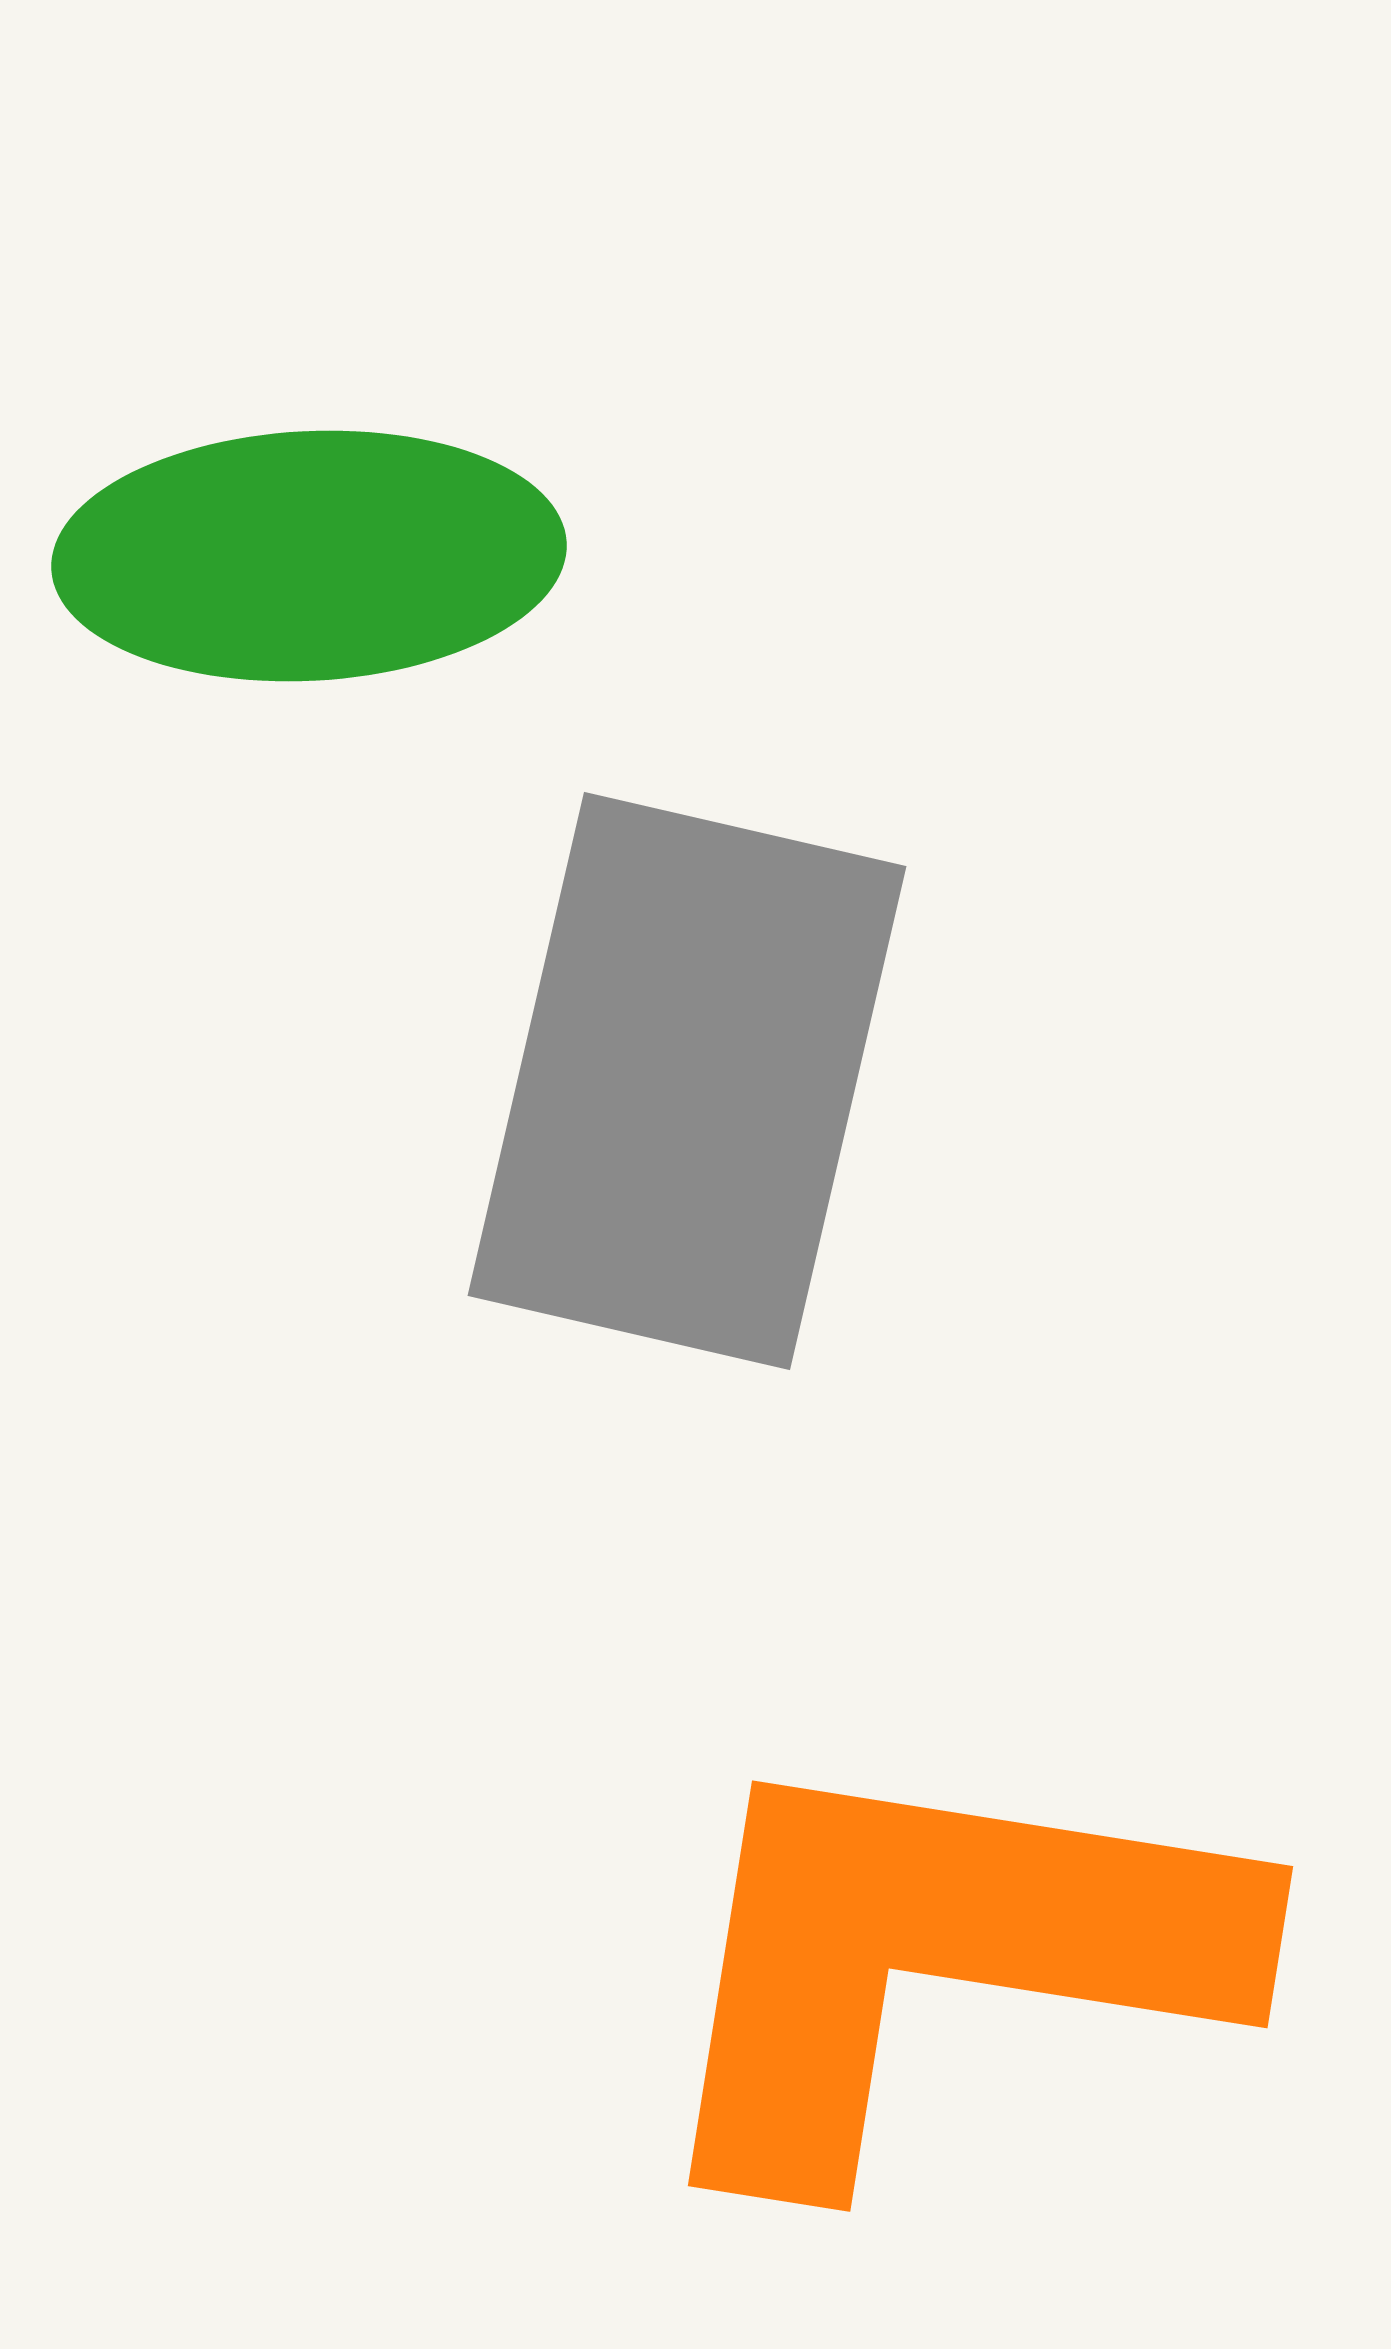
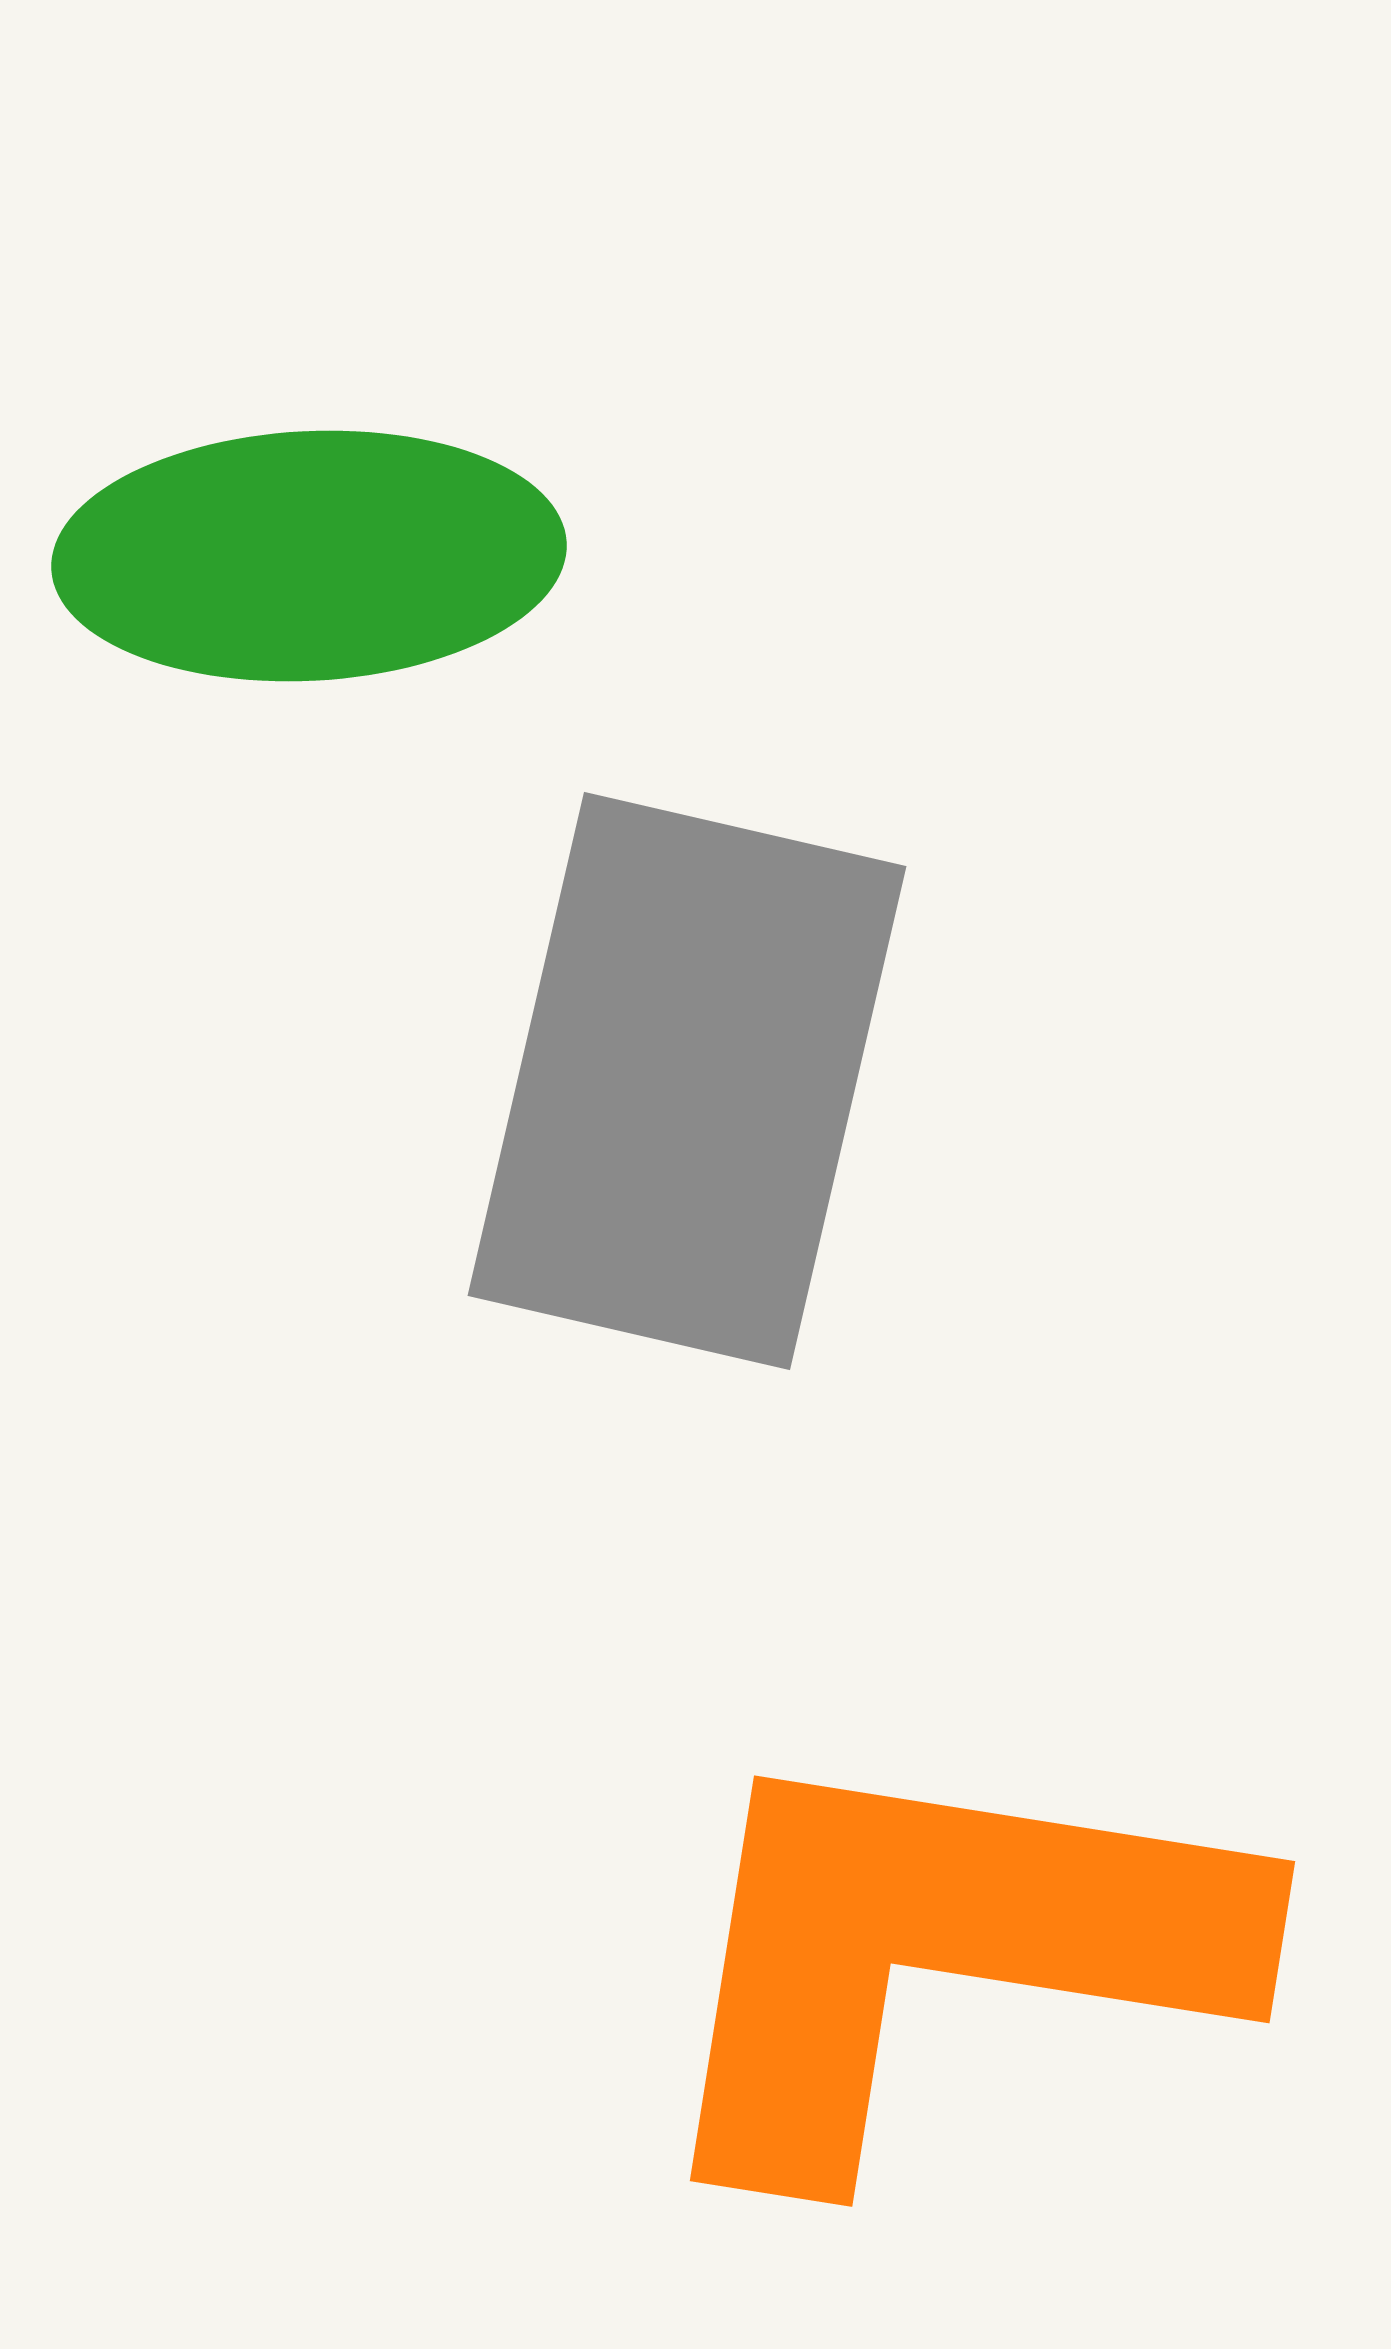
orange L-shape: moved 2 px right, 5 px up
